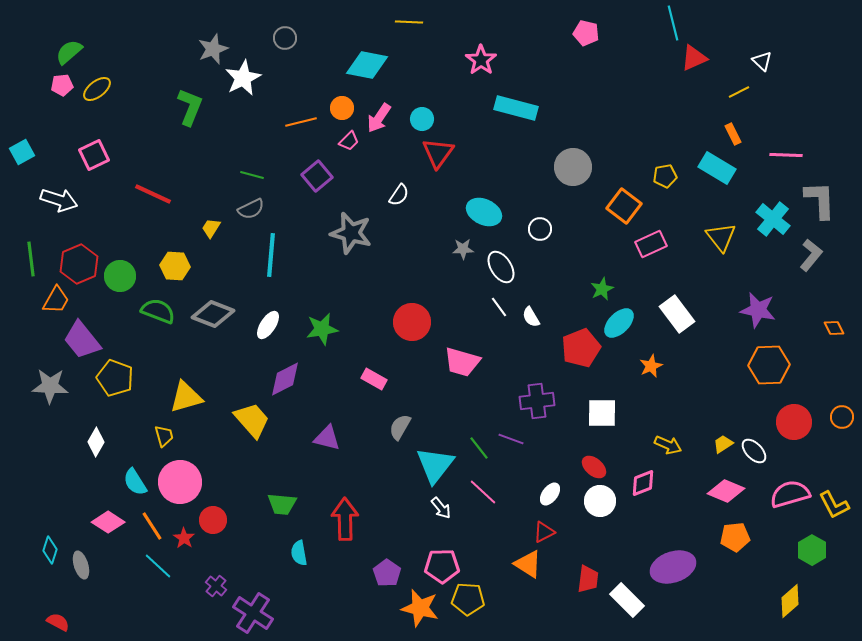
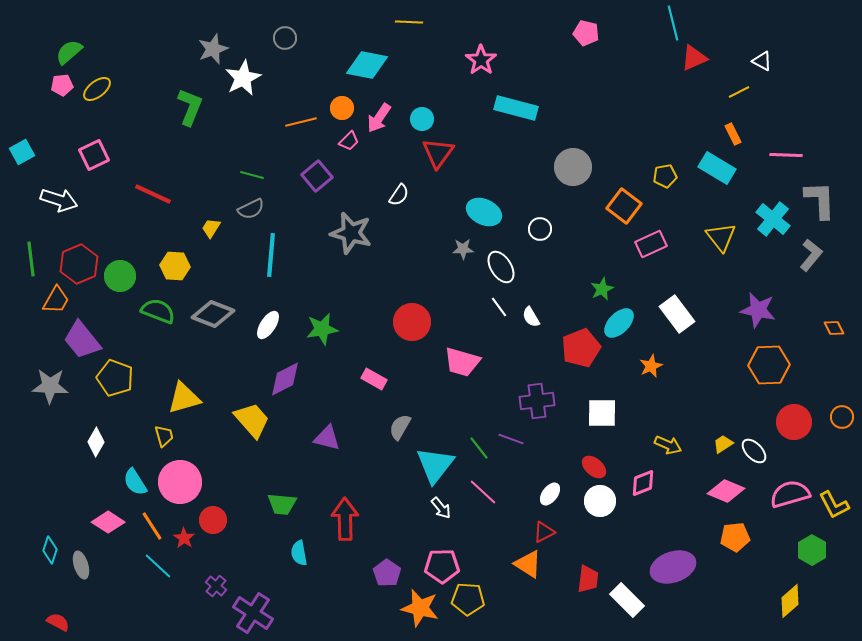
white triangle at (762, 61): rotated 15 degrees counterclockwise
yellow triangle at (186, 397): moved 2 px left, 1 px down
